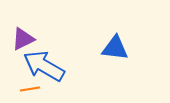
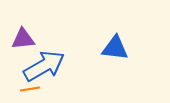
purple triangle: rotated 20 degrees clockwise
blue arrow: rotated 120 degrees clockwise
